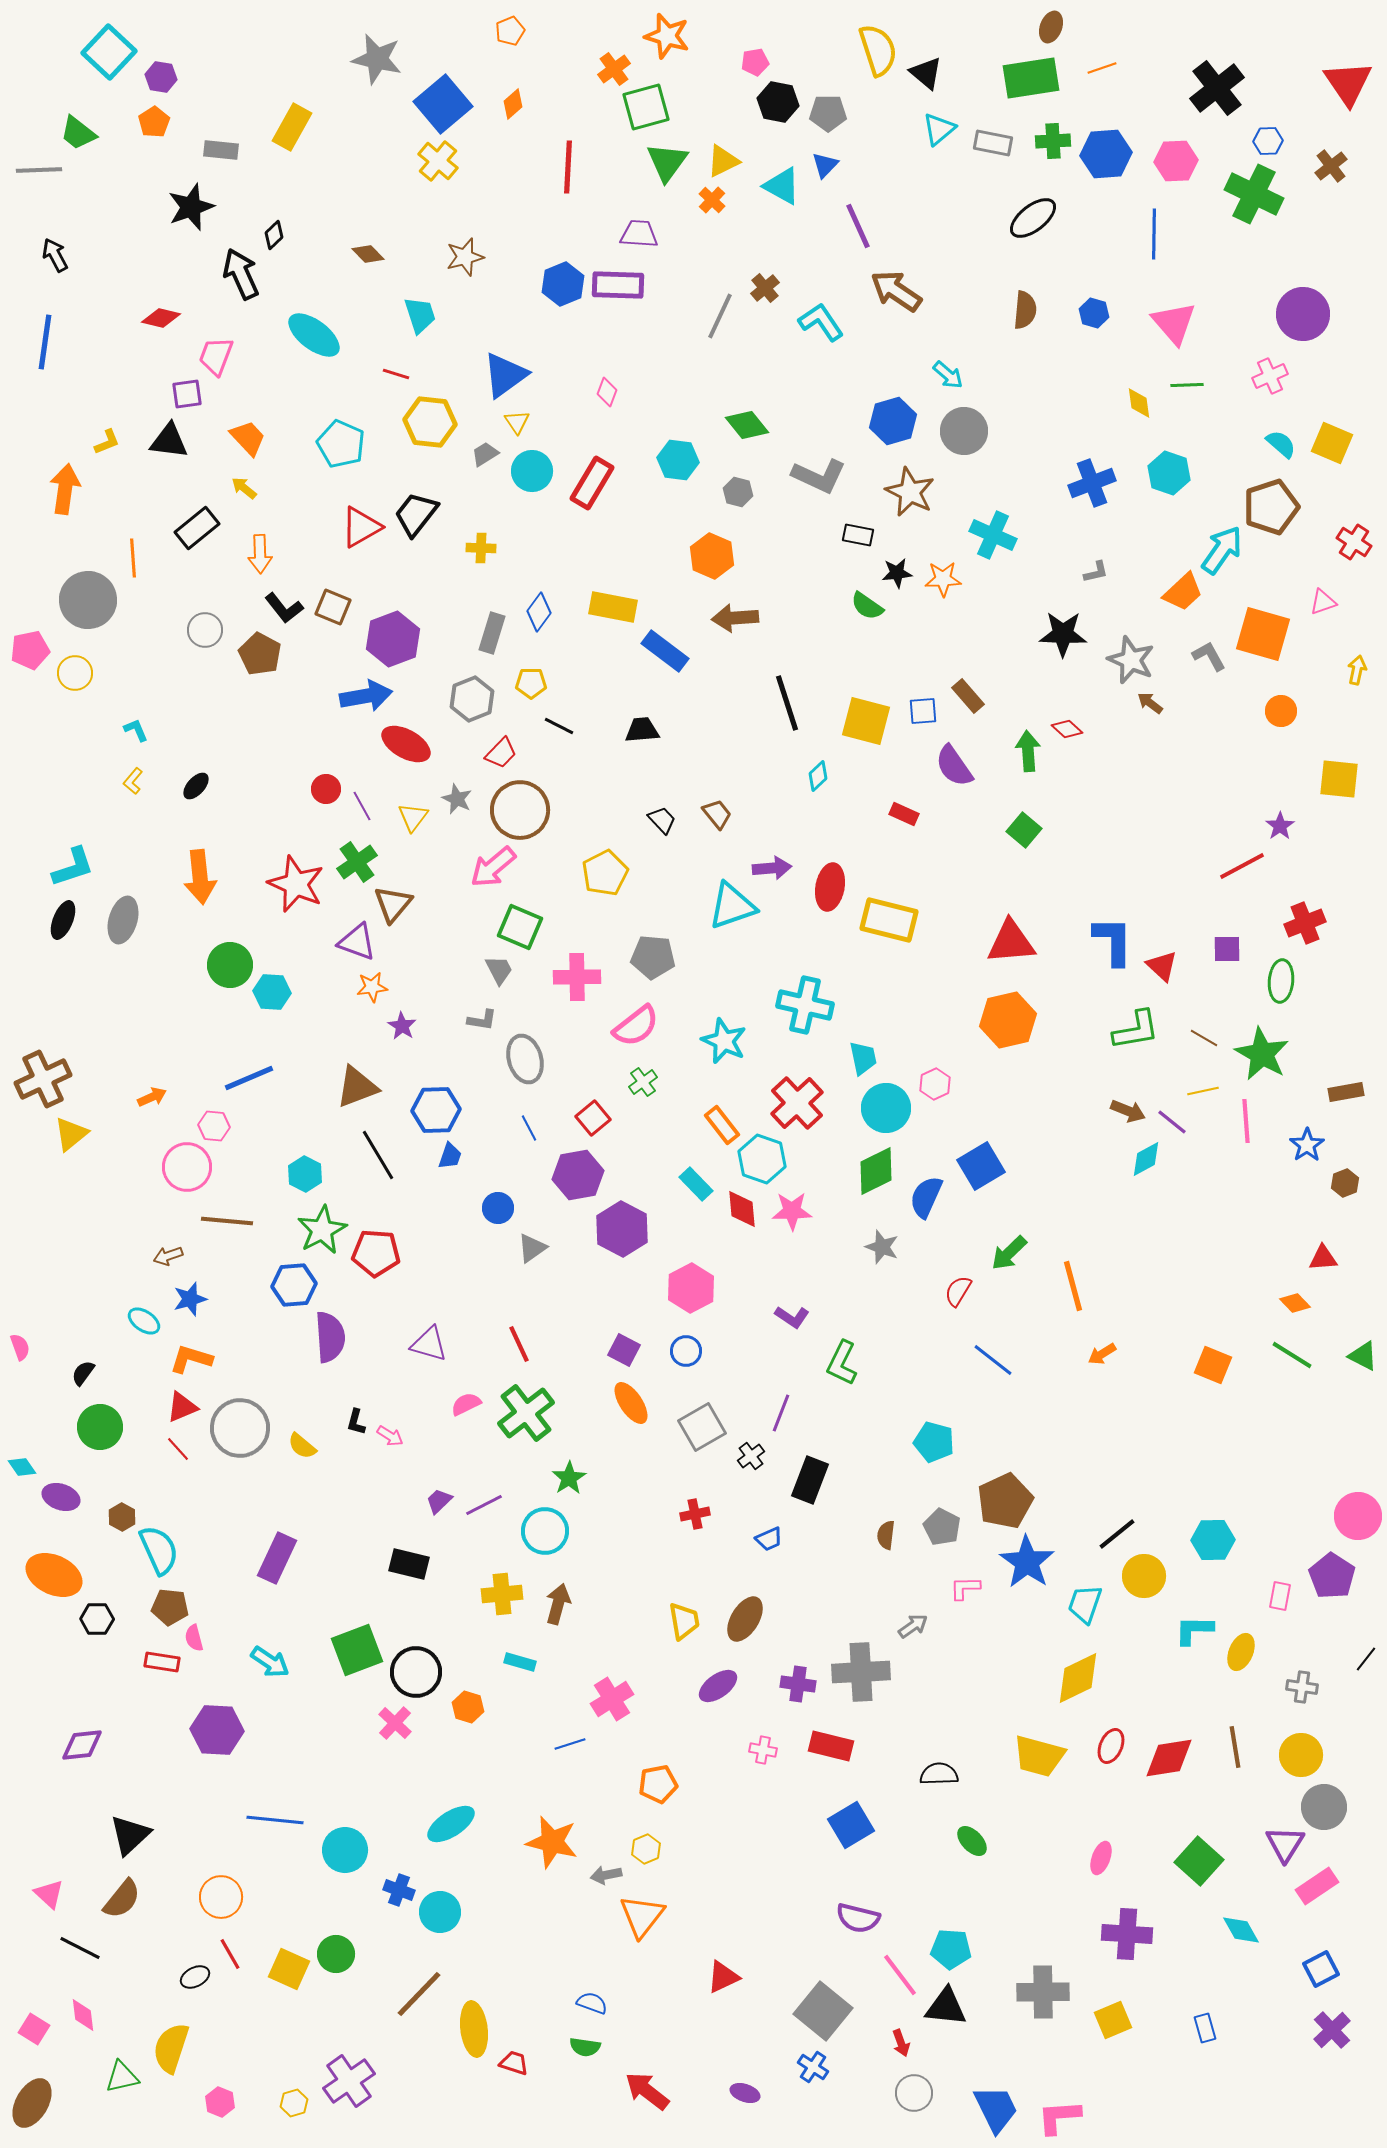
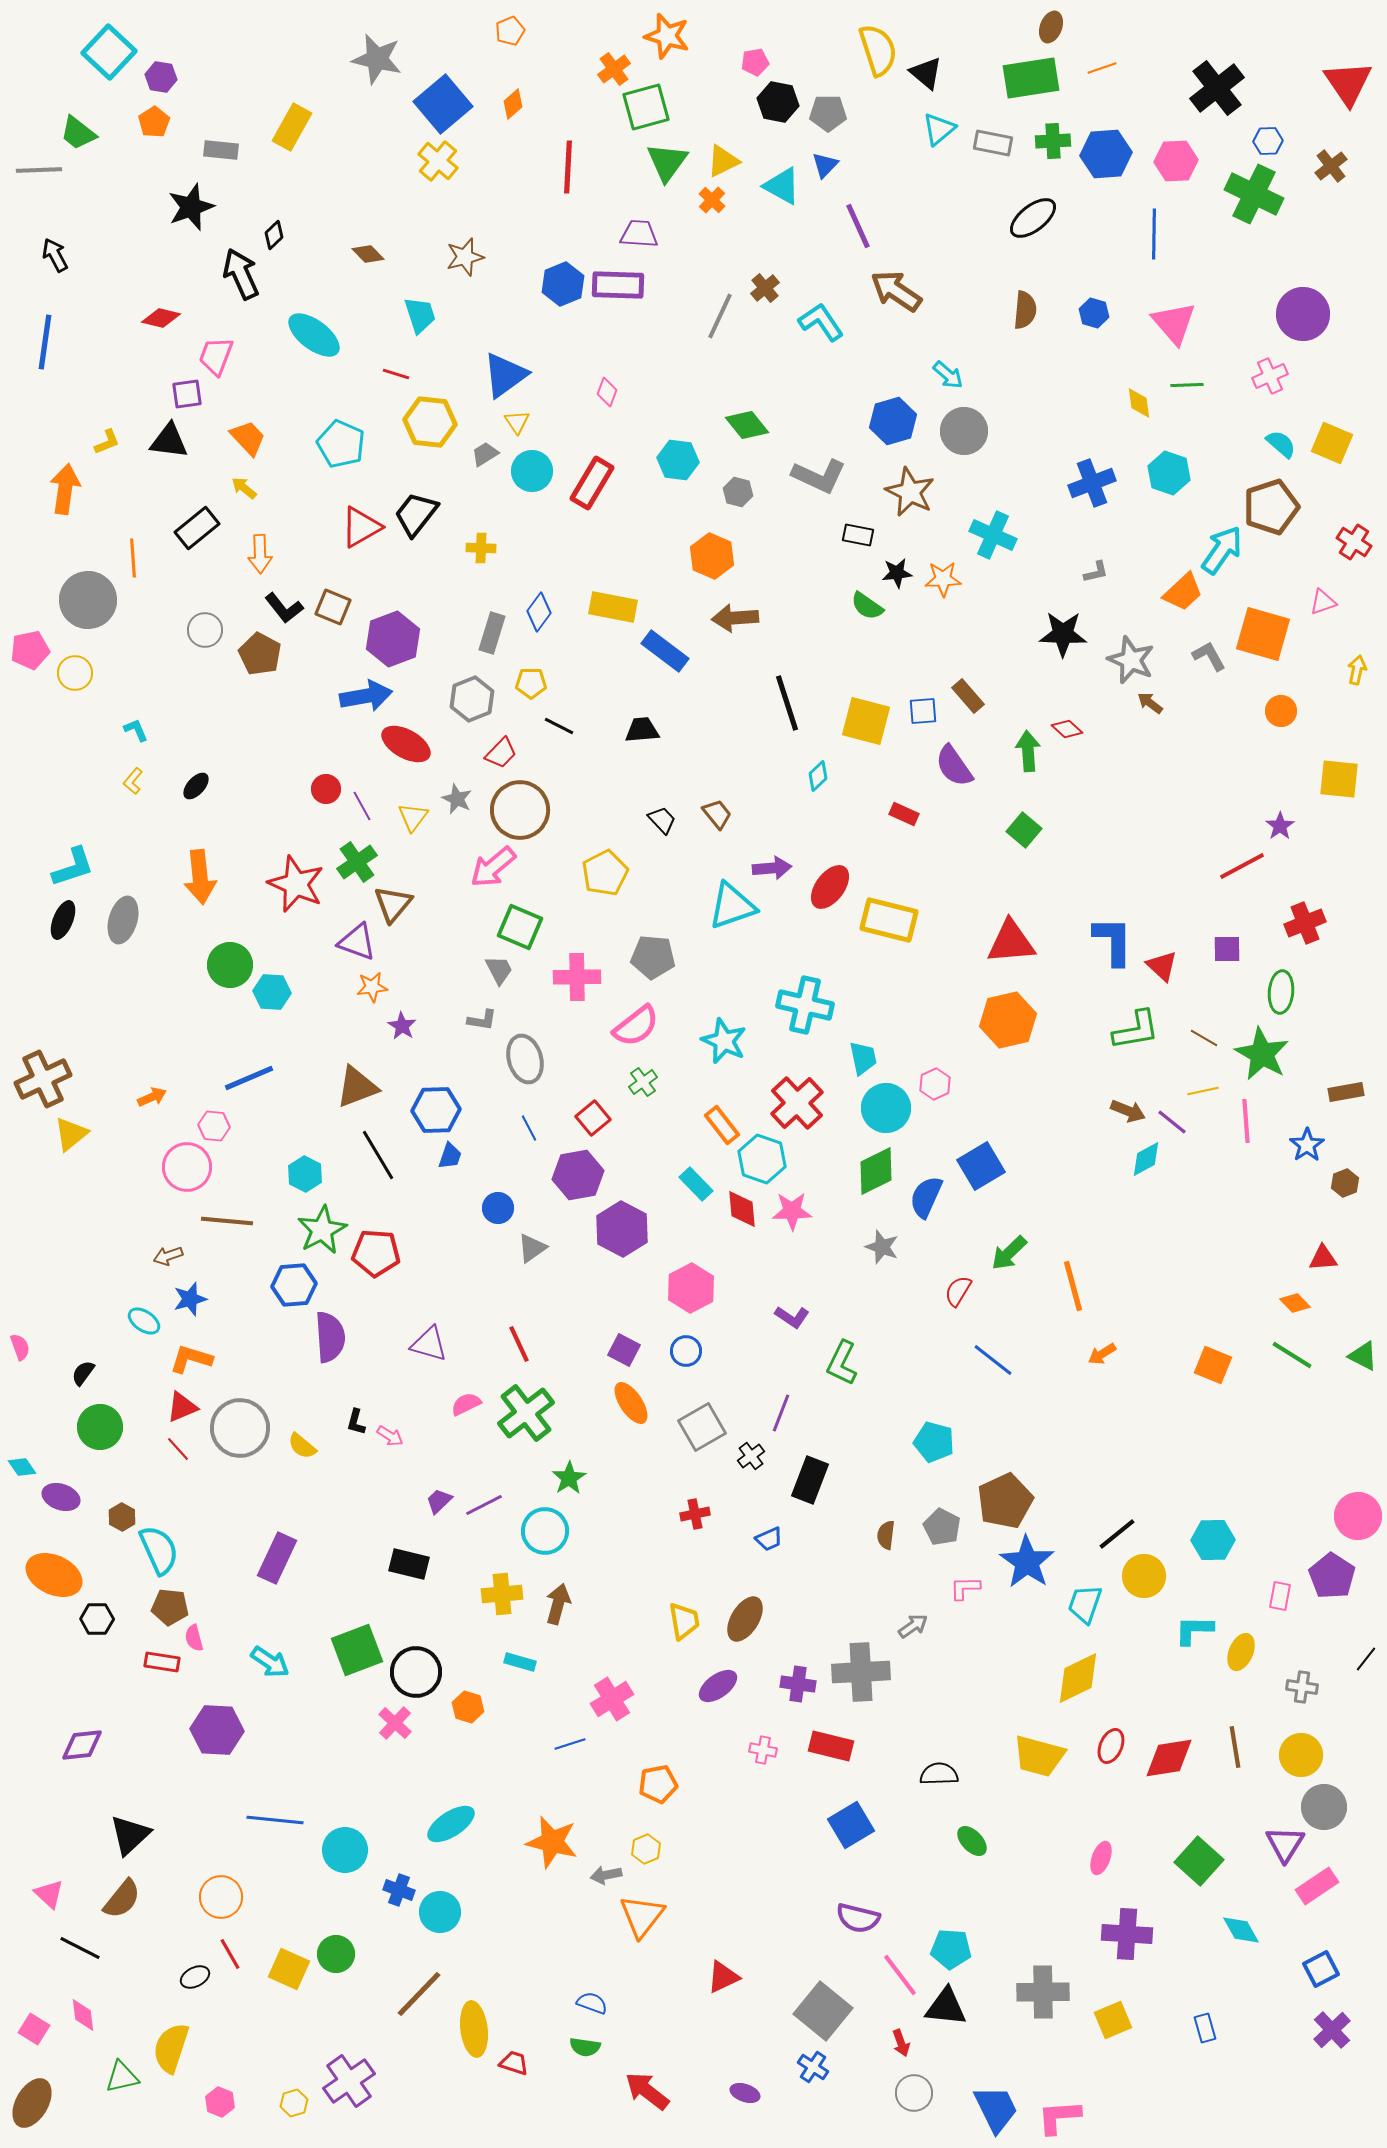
red ellipse at (830, 887): rotated 27 degrees clockwise
green ellipse at (1281, 981): moved 11 px down
